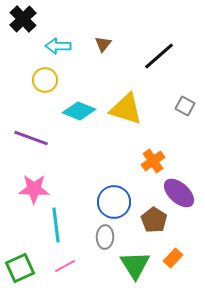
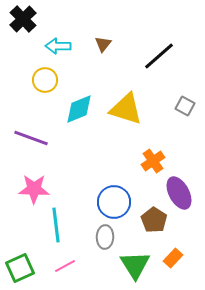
cyan diamond: moved 2 px up; rotated 44 degrees counterclockwise
purple ellipse: rotated 20 degrees clockwise
